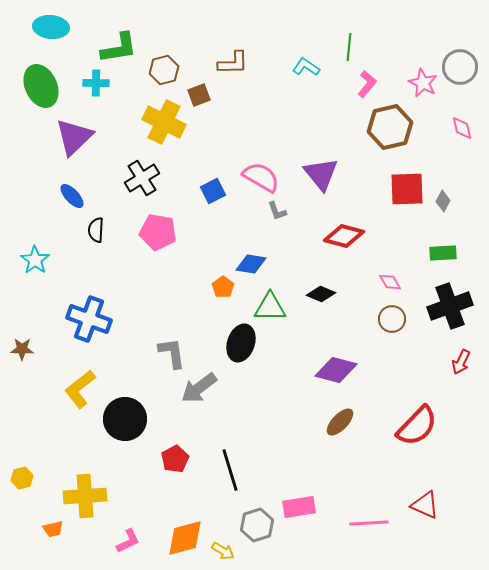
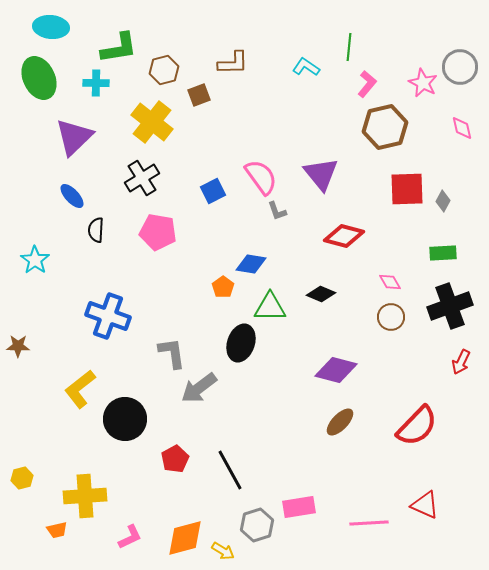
green ellipse at (41, 86): moved 2 px left, 8 px up
yellow cross at (164, 122): moved 12 px left; rotated 12 degrees clockwise
brown hexagon at (390, 127): moved 5 px left
pink semicircle at (261, 177): rotated 24 degrees clockwise
blue cross at (89, 319): moved 19 px right, 3 px up
brown circle at (392, 319): moved 1 px left, 2 px up
brown star at (22, 349): moved 4 px left, 3 px up
black line at (230, 470): rotated 12 degrees counterclockwise
orange trapezoid at (53, 529): moved 4 px right, 1 px down
pink L-shape at (128, 541): moved 2 px right, 4 px up
